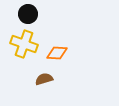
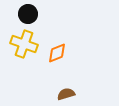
orange diamond: rotated 25 degrees counterclockwise
brown semicircle: moved 22 px right, 15 px down
